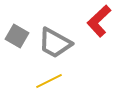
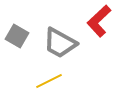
gray trapezoid: moved 5 px right
